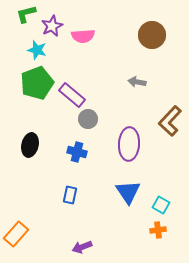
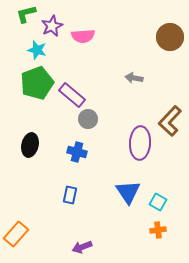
brown circle: moved 18 px right, 2 px down
gray arrow: moved 3 px left, 4 px up
purple ellipse: moved 11 px right, 1 px up
cyan square: moved 3 px left, 3 px up
